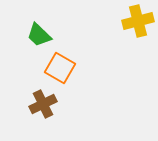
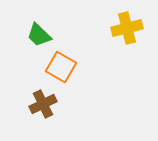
yellow cross: moved 11 px left, 7 px down
orange square: moved 1 px right, 1 px up
